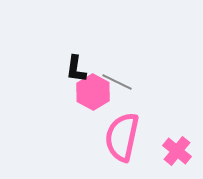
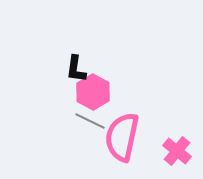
gray line: moved 27 px left, 39 px down
